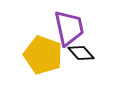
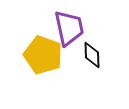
black diamond: moved 11 px right, 2 px down; rotated 40 degrees clockwise
